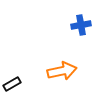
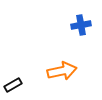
black rectangle: moved 1 px right, 1 px down
